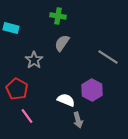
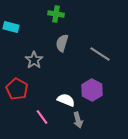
green cross: moved 2 px left, 2 px up
cyan rectangle: moved 1 px up
gray semicircle: rotated 18 degrees counterclockwise
gray line: moved 8 px left, 3 px up
pink line: moved 15 px right, 1 px down
